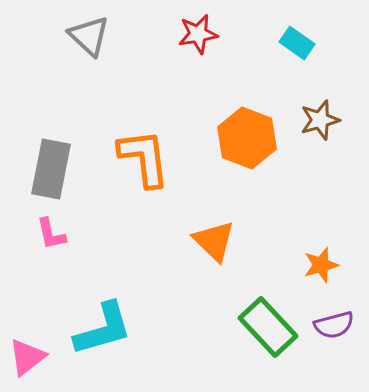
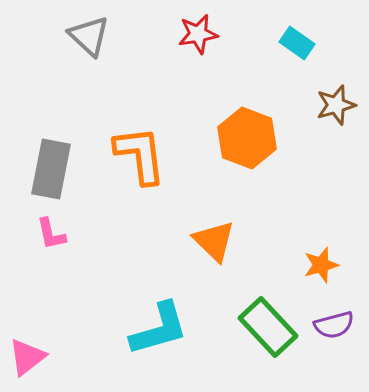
brown star: moved 16 px right, 15 px up
orange L-shape: moved 4 px left, 3 px up
cyan L-shape: moved 56 px right
